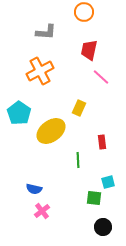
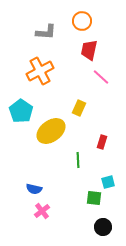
orange circle: moved 2 px left, 9 px down
cyan pentagon: moved 2 px right, 2 px up
red rectangle: rotated 24 degrees clockwise
